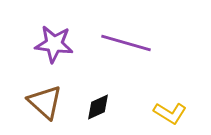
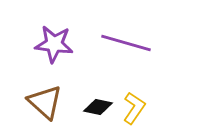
black diamond: rotated 36 degrees clockwise
yellow L-shape: moved 36 px left, 5 px up; rotated 88 degrees counterclockwise
